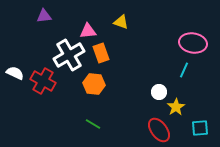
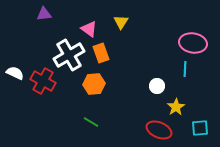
purple triangle: moved 2 px up
yellow triangle: rotated 42 degrees clockwise
pink triangle: moved 1 px right, 2 px up; rotated 42 degrees clockwise
cyan line: moved 1 px right, 1 px up; rotated 21 degrees counterclockwise
orange hexagon: rotated 10 degrees counterclockwise
white circle: moved 2 px left, 6 px up
green line: moved 2 px left, 2 px up
red ellipse: rotated 30 degrees counterclockwise
